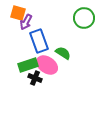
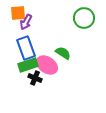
orange square: rotated 21 degrees counterclockwise
blue rectangle: moved 13 px left, 7 px down
